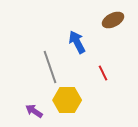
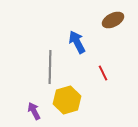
gray line: rotated 20 degrees clockwise
yellow hexagon: rotated 16 degrees counterclockwise
purple arrow: rotated 30 degrees clockwise
